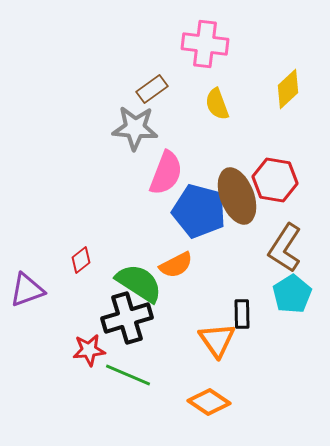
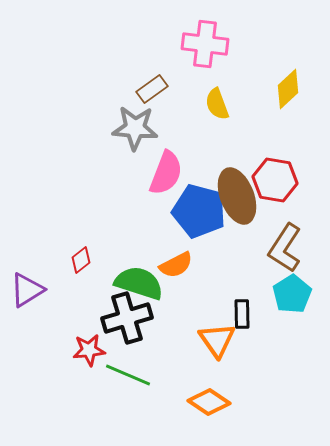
green semicircle: rotated 15 degrees counterclockwise
purple triangle: rotated 12 degrees counterclockwise
